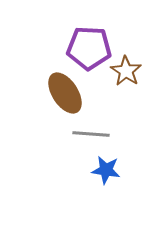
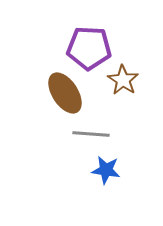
brown star: moved 3 px left, 9 px down
